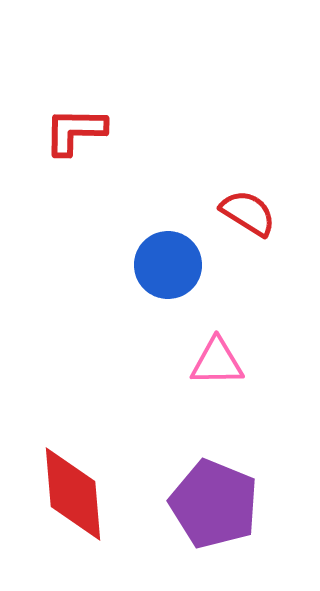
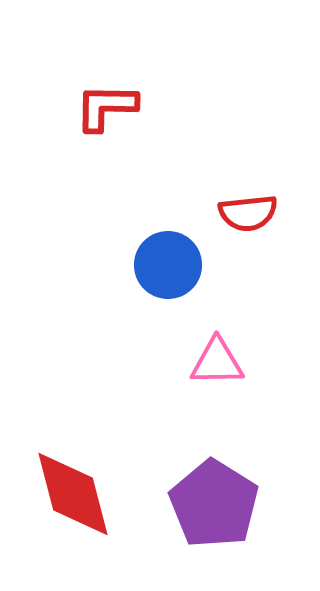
red L-shape: moved 31 px right, 24 px up
red semicircle: rotated 142 degrees clockwise
red diamond: rotated 10 degrees counterclockwise
purple pentagon: rotated 10 degrees clockwise
